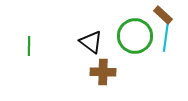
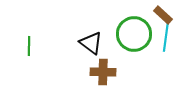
green circle: moved 1 px left, 2 px up
black triangle: moved 1 px down
